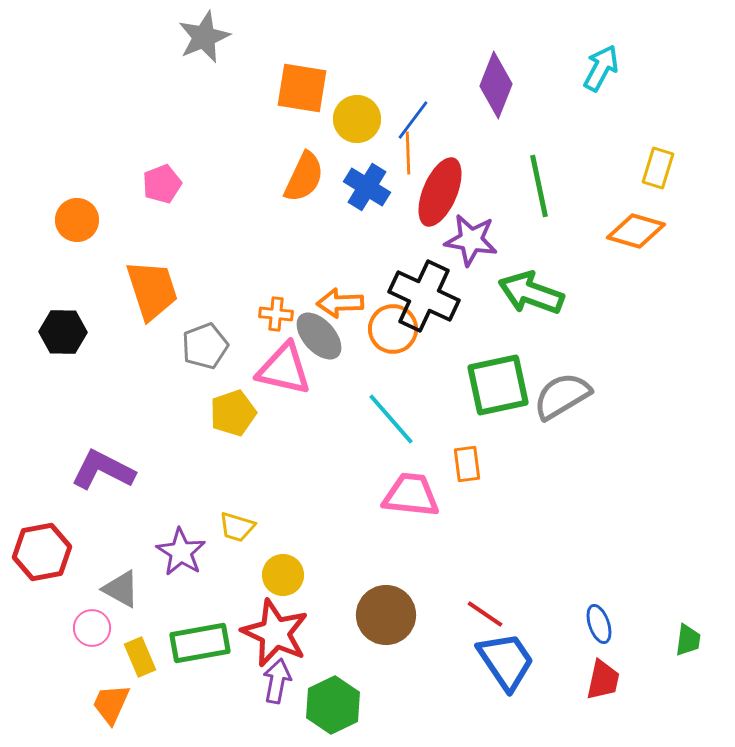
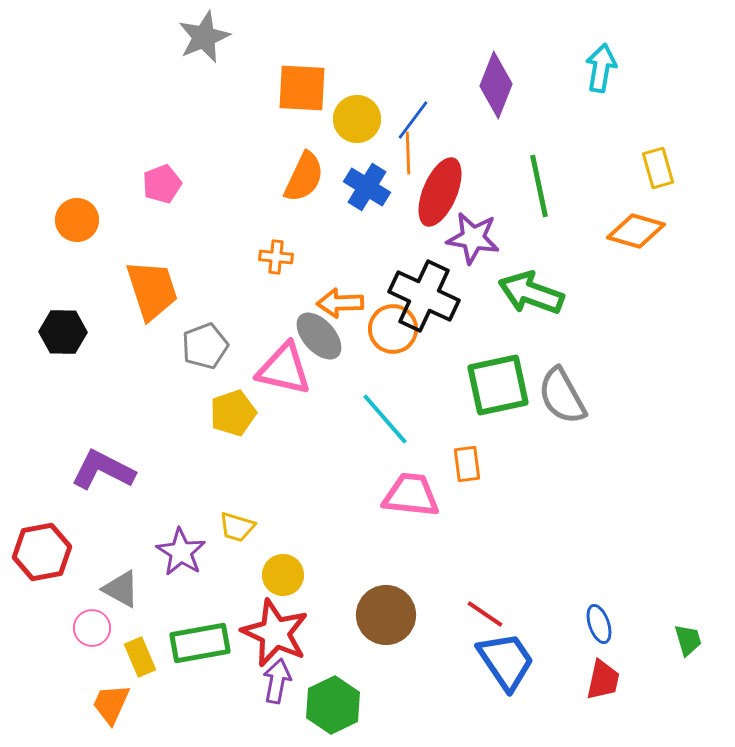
cyan arrow at (601, 68): rotated 18 degrees counterclockwise
orange square at (302, 88): rotated 6 degrees counterclockwise
yellow rectangle at (658, 168): rotated 33 degrees counterclockwise
purple star at (471, 240): moved 2 px right, 2 px up
orange cross at (276, 314): moved 57 px up
gray semicircle at (562, 396): rotated 88 degrees counterclockwise
cyan line at (391, 419): moved 6 px left
green trapezoid at (688, 640): rotated 24 degrees counterclockwise
